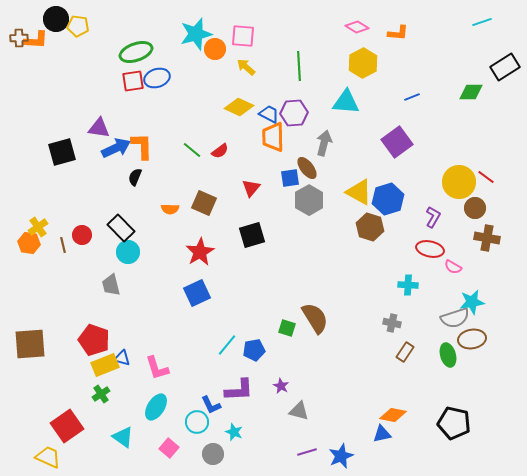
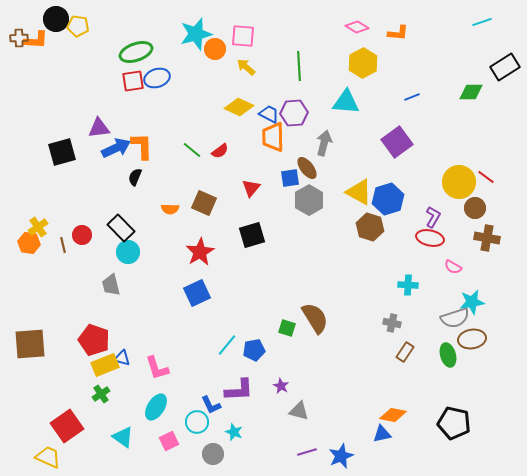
purple triangle at (99, 128): rotated 15 degrees counterclockwise
red ellipse at (430, 249): moved 11 px up
pink square at (169, 448): moved 7 px up; rotated 24 degrees clockwise
